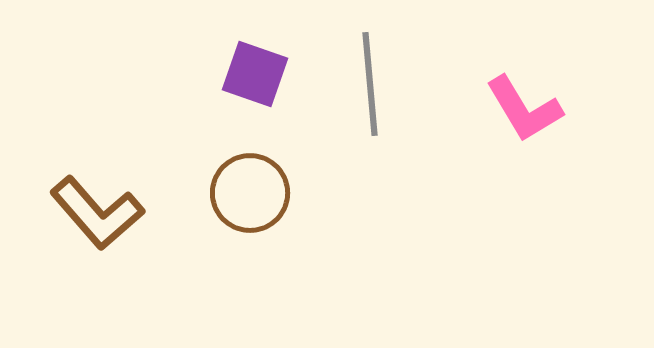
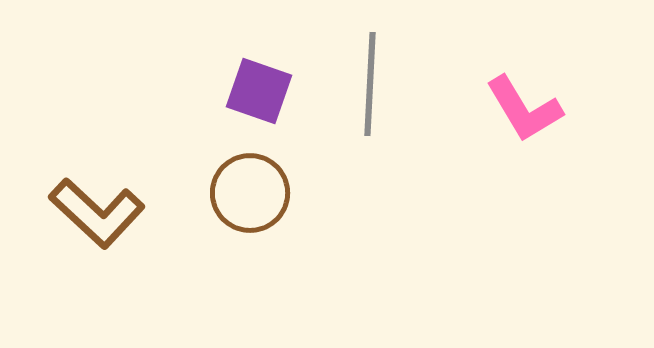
purple square: moved 4 px right, 17 px down
gray line: rotated 8 degrees clockwise
brown L-shape: rotated 6 degrees counterclockwise
